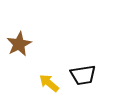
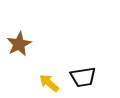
black trapezoid: moved 2 px down
